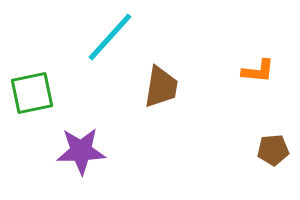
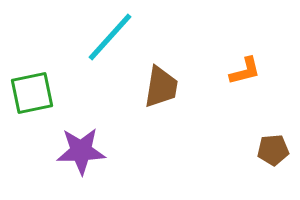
orange L-shape: moved 13 px left; rotated 20 degrees counterclockwise
